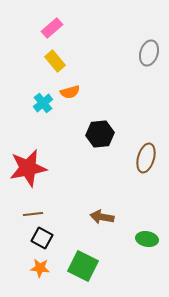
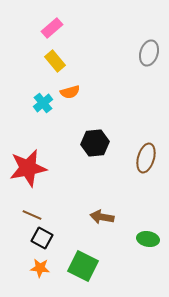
black hexagon: moved 5 px left, 9 px down
brown line: moved 1 px left, 1 px down; rotated 30 degrees clockwise
green ellipse: moved 1 px right
